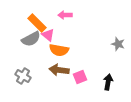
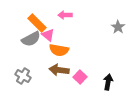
gray star: moved 17 px up; rotated 16 degrees clockwise
pink square: rotated 24 degrees counterclockwise
